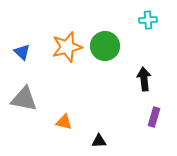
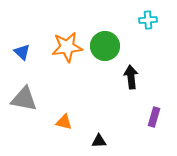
orange star: rotated 8 degrees clockwise
black arrow: moved 13 px left, 2 px up
